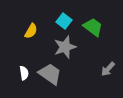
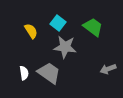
cyan square: moved 6 px left, 2 px down
yellow semicircle: rotated 63 degrees counterclockwise
gray star: rotated 25 degrees clockwise
gray arrow: rotated 28 degrees clockwise
gray trapezoid: moved 1 px left, 1 px up
